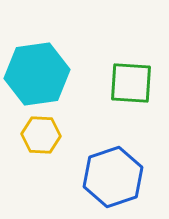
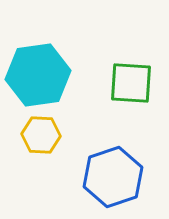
cyan hexagon: moved 1 px right, 1 px down
